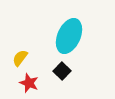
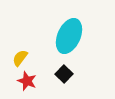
black square: moved 2 px right, 3 px down
red star: moved 2 px left, 2 px up
